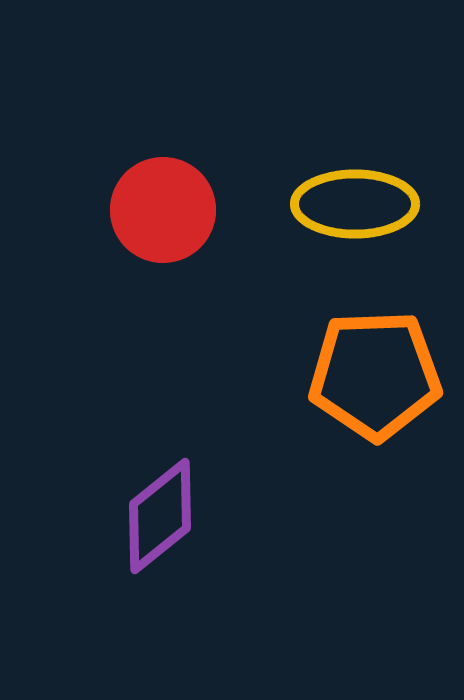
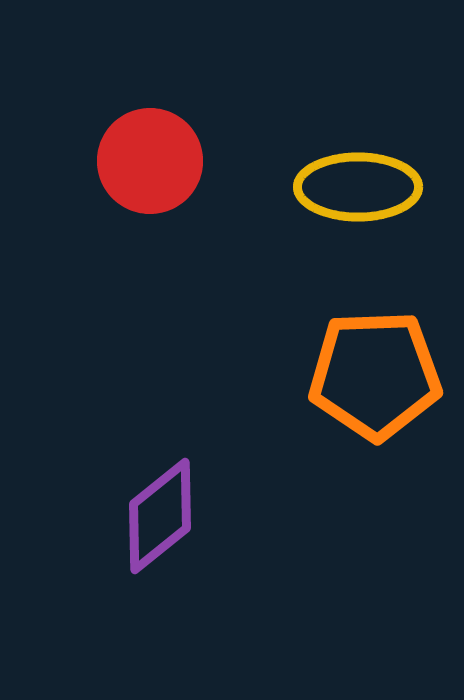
yellow ellipse: moved 3 px right, 17 px up
red circle: moved 13 px left, 49 px up
